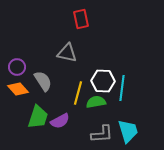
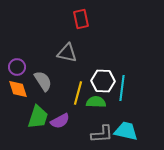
orange diamond: rotated 25 degrees clockwise
green semicircle: rotated 12 degrees clockwise
cyan trapezoid: moved 2 px left; rotated 60 degrees counterclockwise
